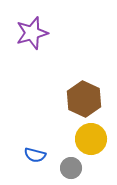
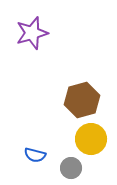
brown hexagon: moved 2 px left, 1 px down; rotated 20 degrees clockwise
